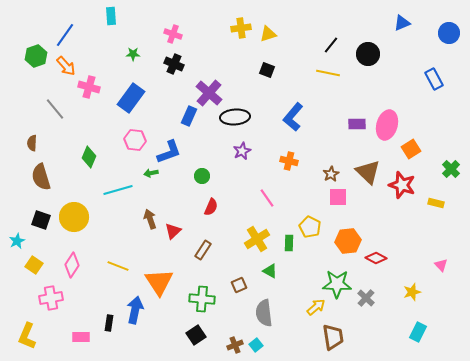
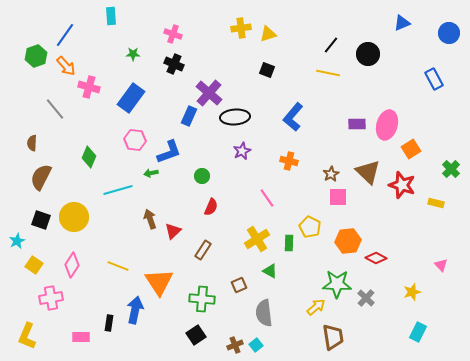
brown semicircle at (41, 177): rotated 44 degrees clockwise
